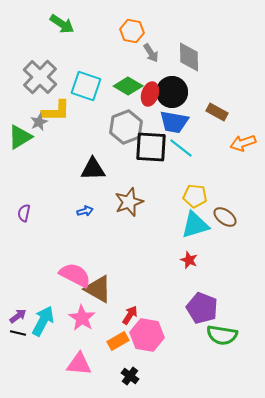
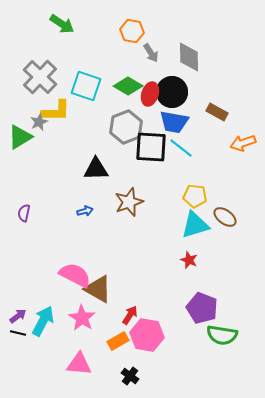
black triangle: moved 3 px right
